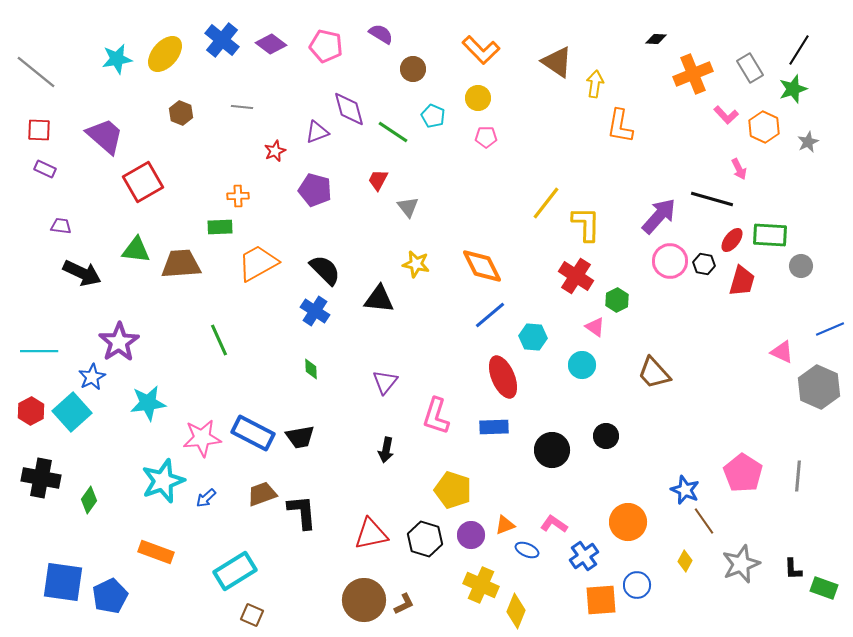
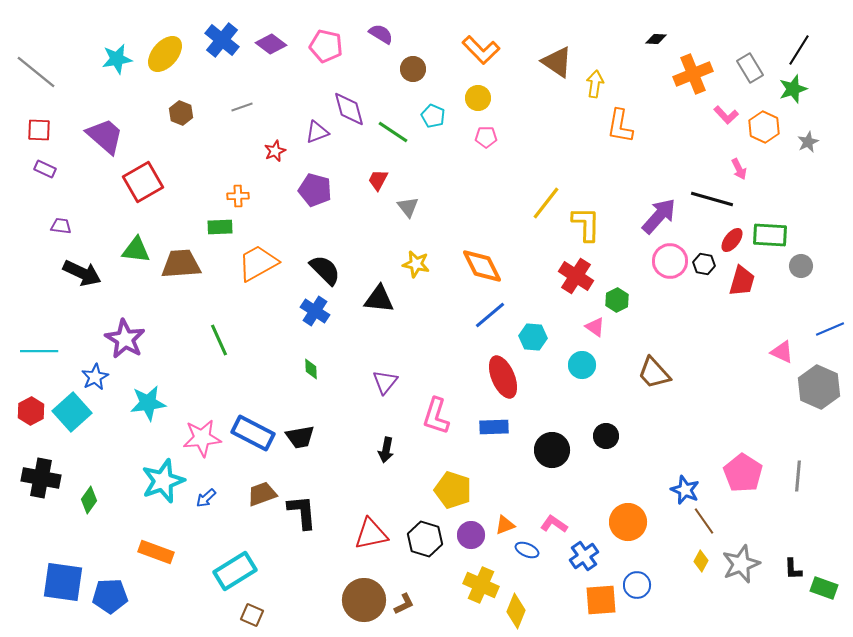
gray line at (242, 107): rotated 25 degrees counterclockwise
purple star at (119, 342): moved 6 px right, 3 px up; rotated 9 degrees counterclockwise
blue star at (92, 377): moved 3 px right
yellow diamond at (685, 561): moved 16 px right
blue pentagon at (110, 596): rotated 24 degrees clockwise
